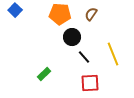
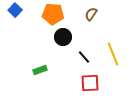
orange pentagon: moved 7 px left
black circle: moved 9 px left
green rectangle: moved 4 px left, 4 px up; rotated 24 degrees clockwise
